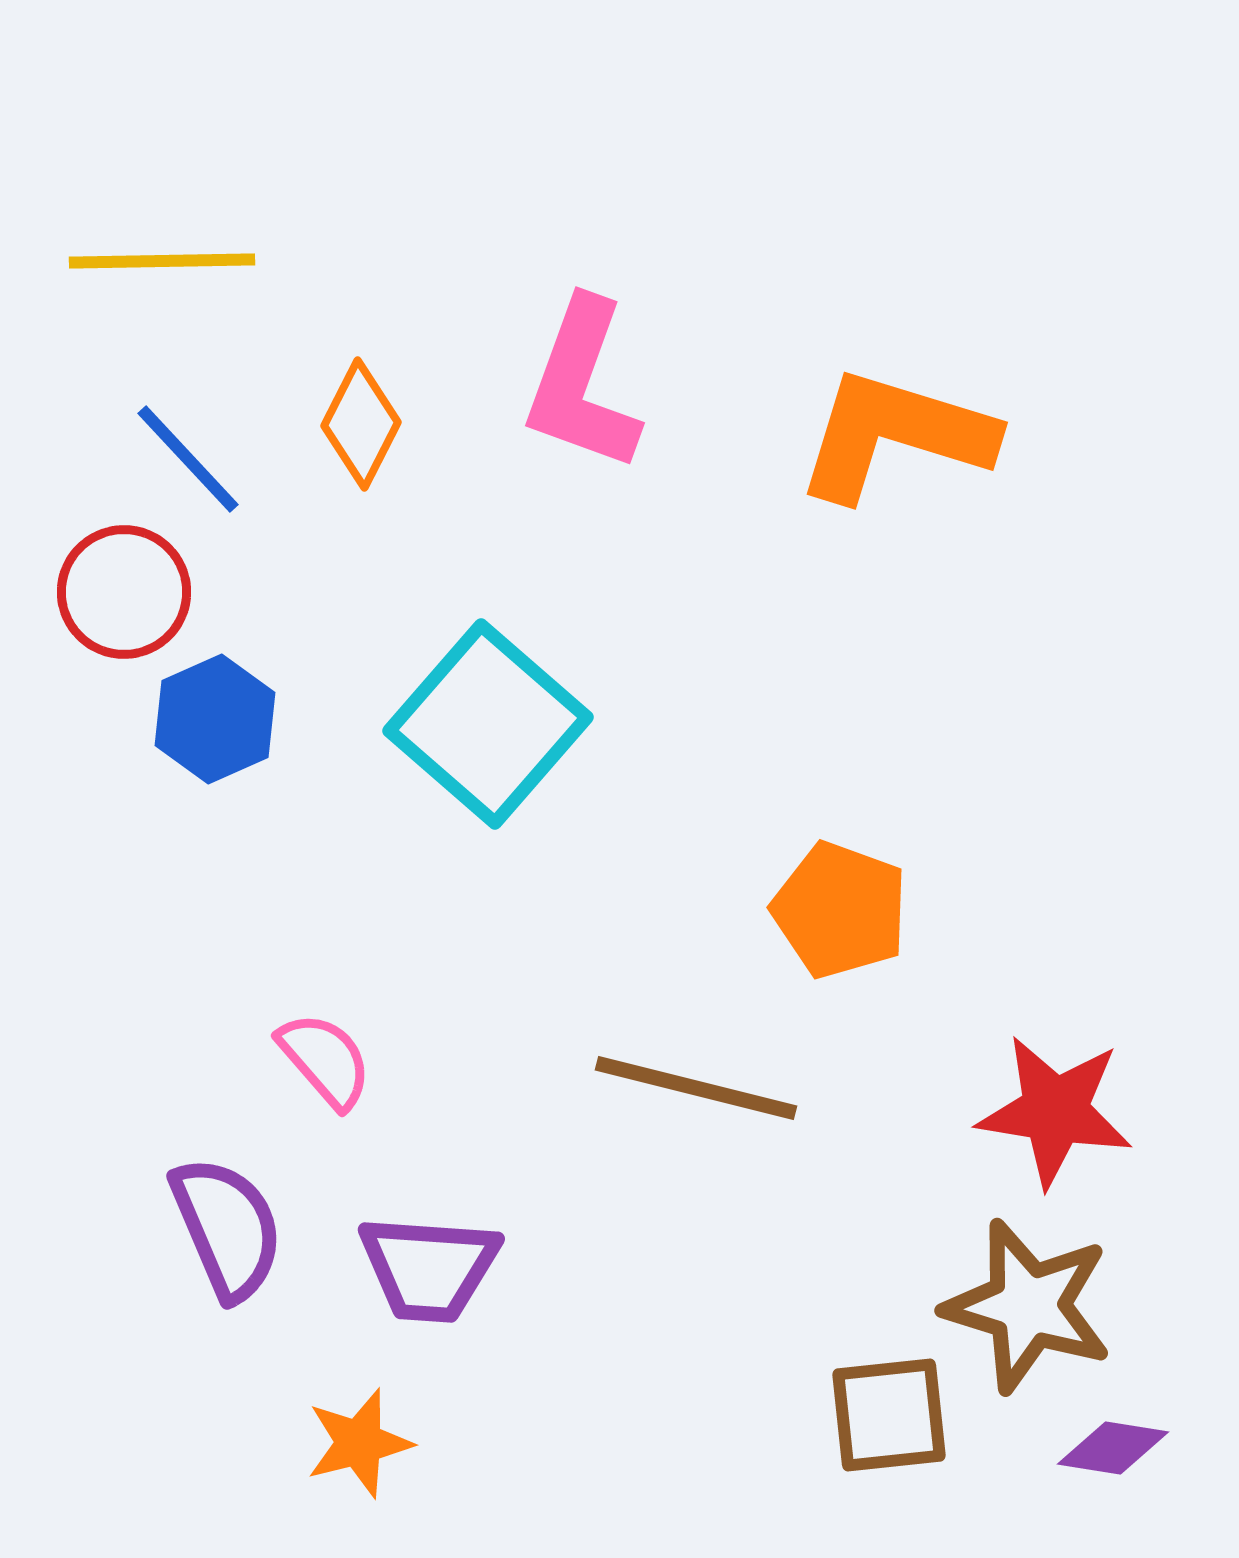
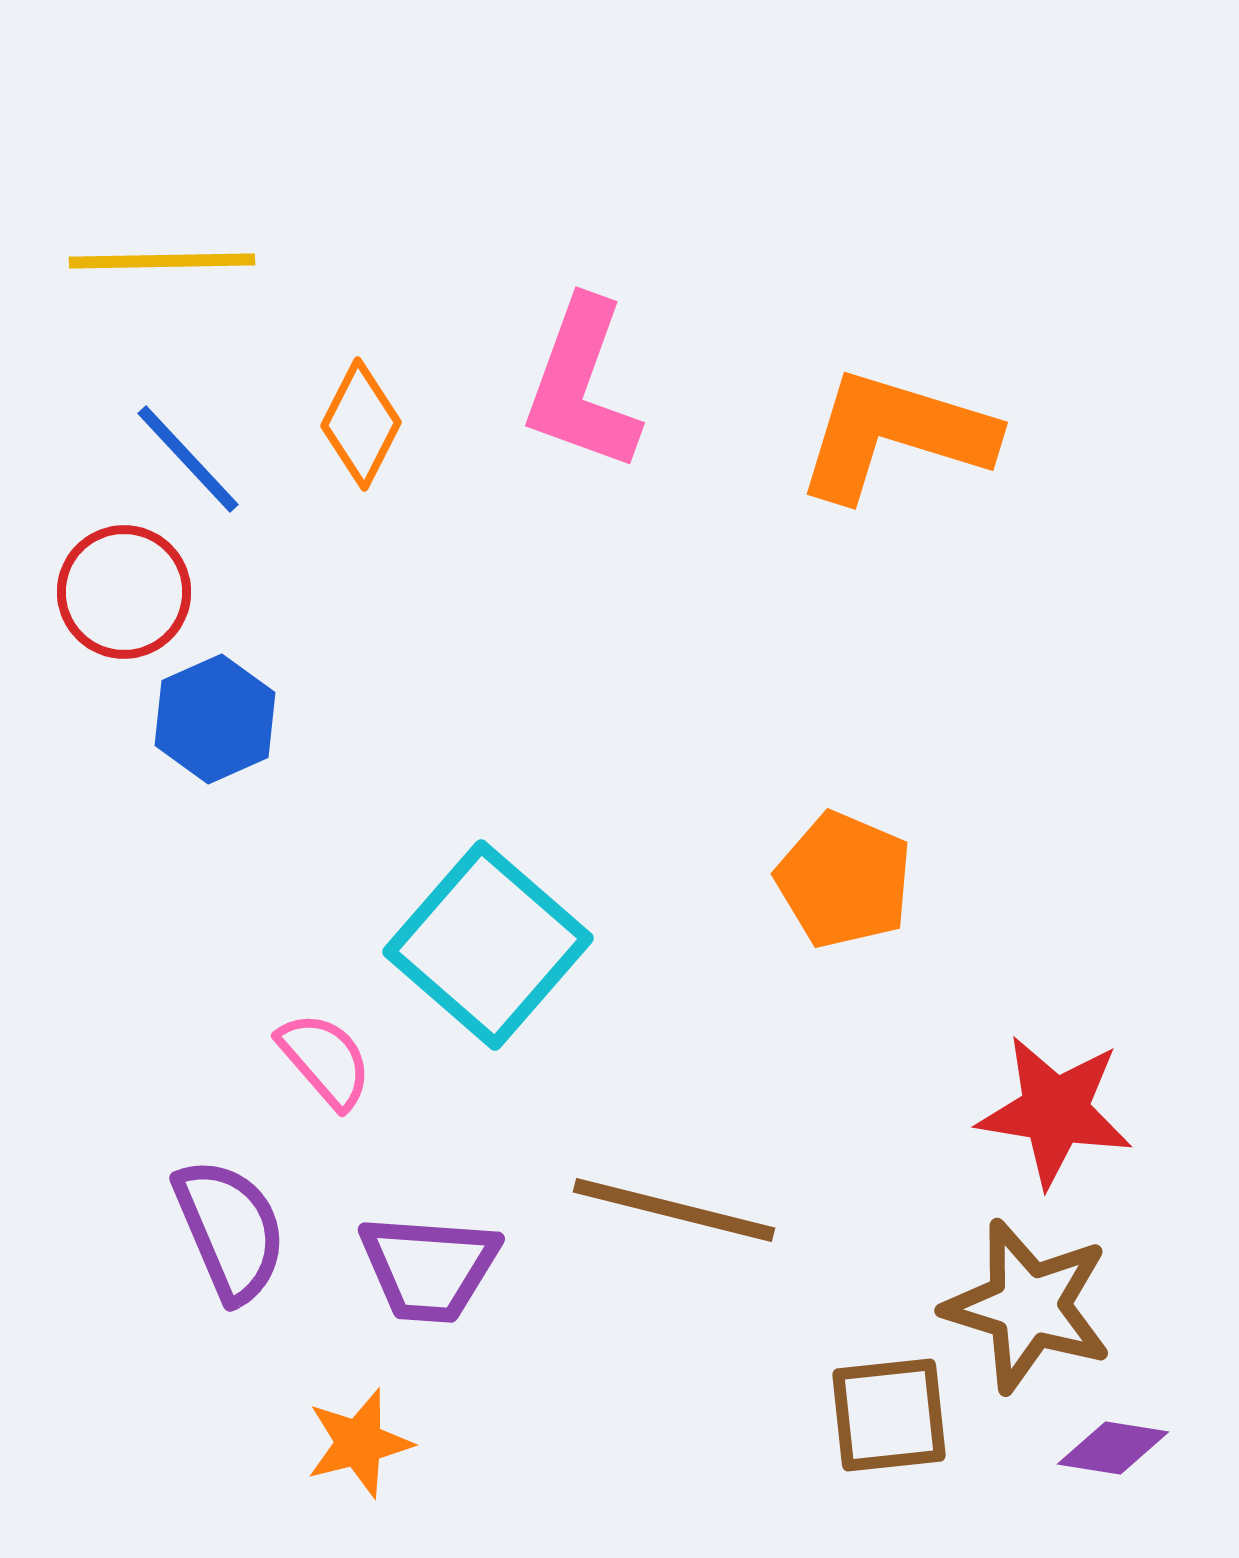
cyan square: moved 221 px down
orange pentagon: moved 4 px right, 30 px up; rotated 3 degrees clockwise
brown line: moved 22 px left, 122 px down
purple semicircle: moved 3 px right, 2 px down
